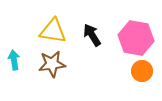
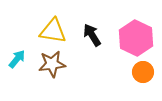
pink hexagon: rotated 16 degrees clockwise
cyan arrow: moved 3 px right, 1 px up; rotated 48 degrees clockwise
orange circle: moved 1 px right, 1 px down
